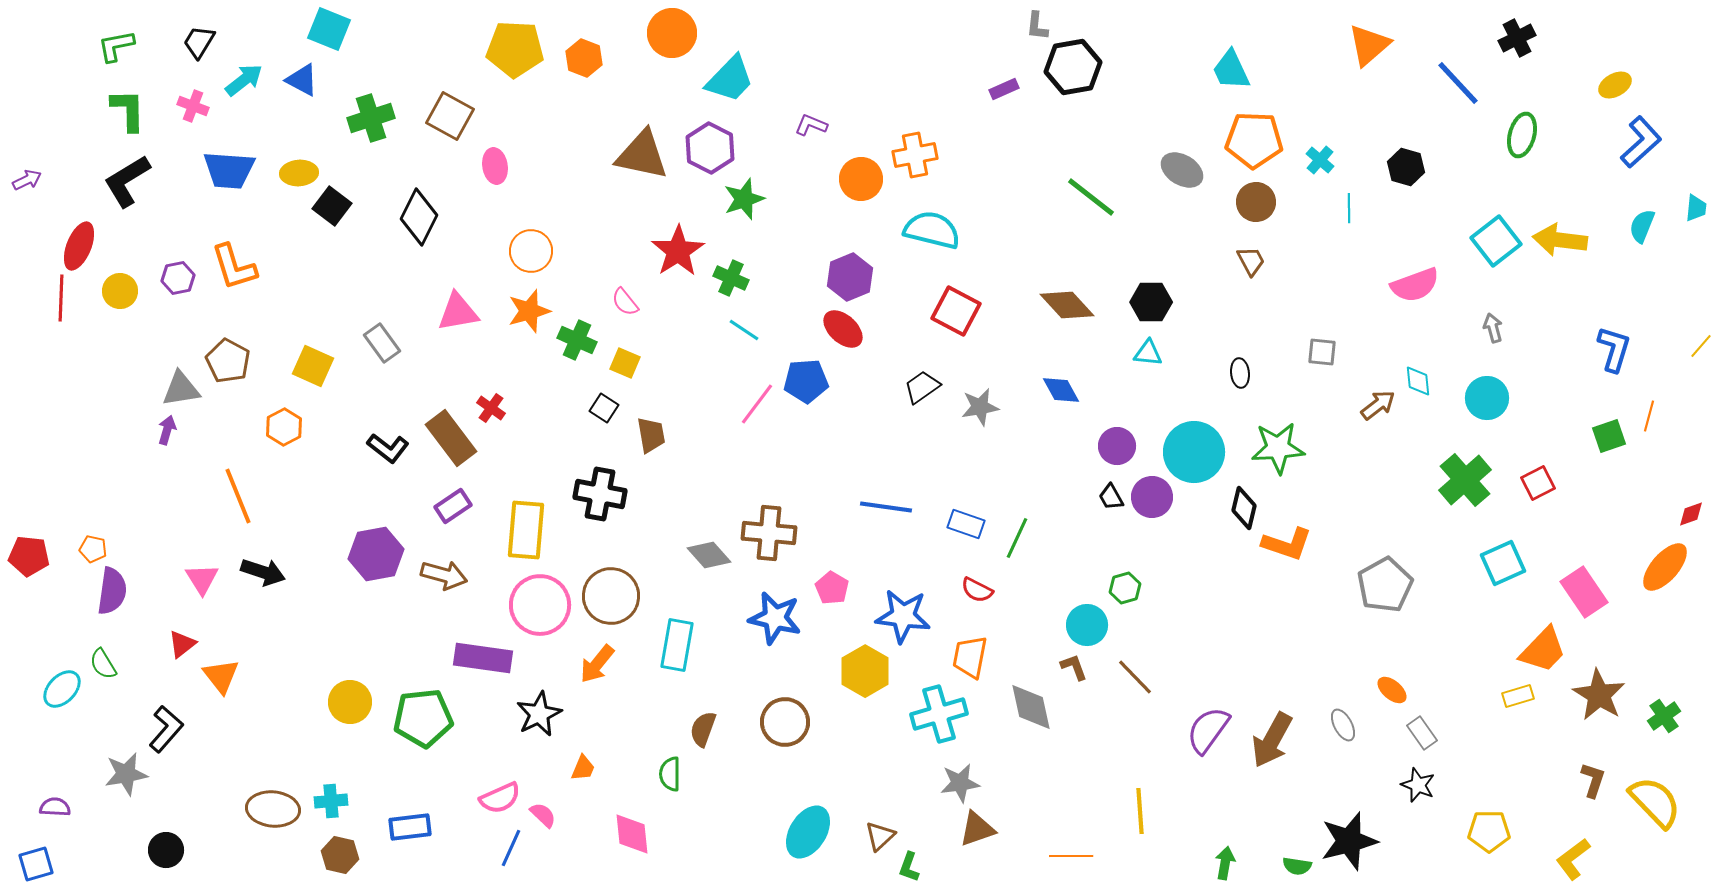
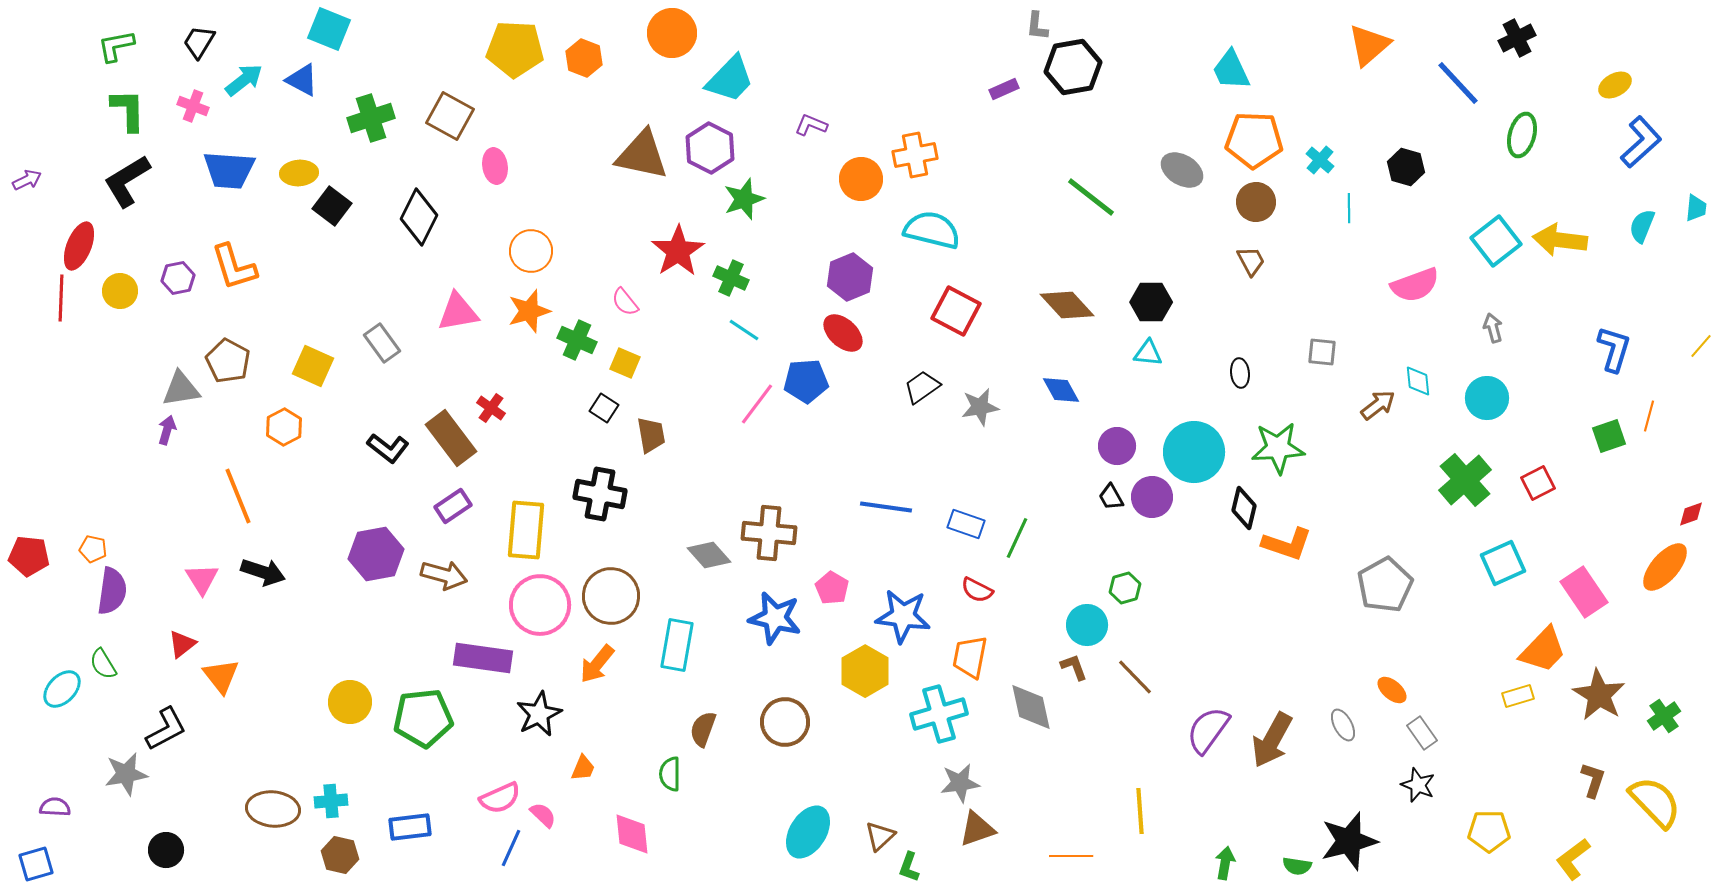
red ellipse at (843, 329): moved 4 px down
black L-shape at (166, 729): rotated 21 degrees clockwise
